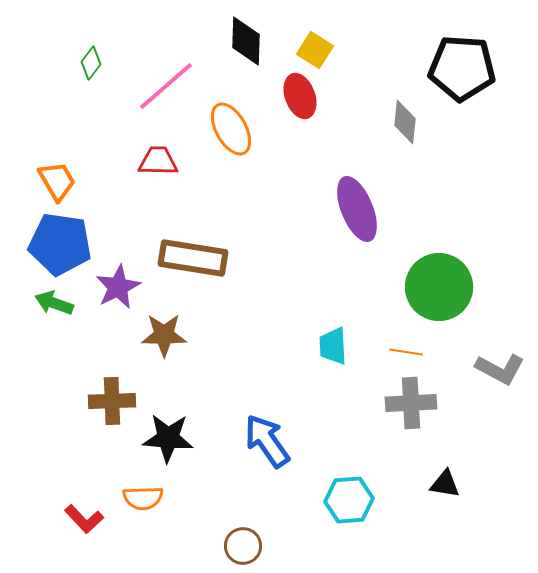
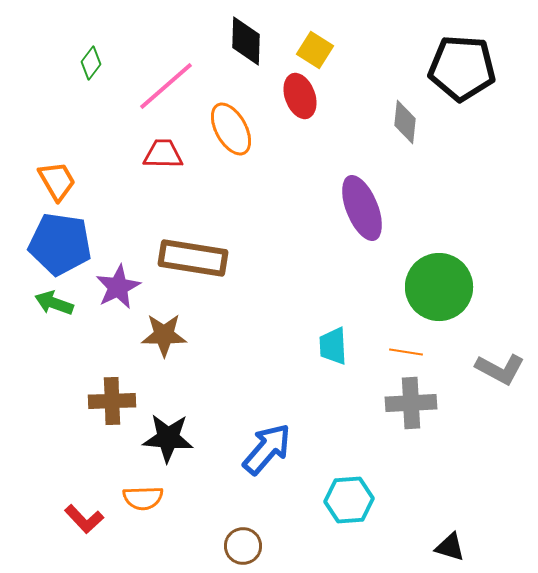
red trapezoid: moved 5 px right, 7 px up
purple ellipse: moved 5 px right, 1 px up
blue arrow: moved 8 px down; rotated 76 degrees clockwise
black triangle: moved 5 px right, 63 px down; rotated 8 degrees clockwise
